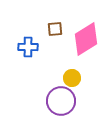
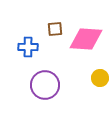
pink diamond: rotated 36 degrees clockwise
yellow circle: moved 28 px right
purple circle: moved 16 px left, 16 px up
